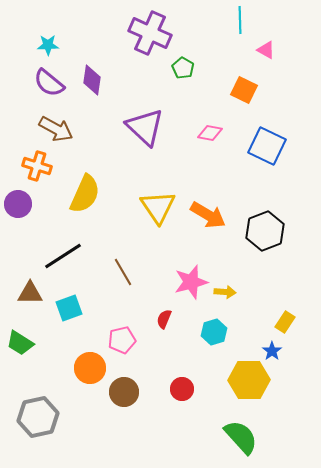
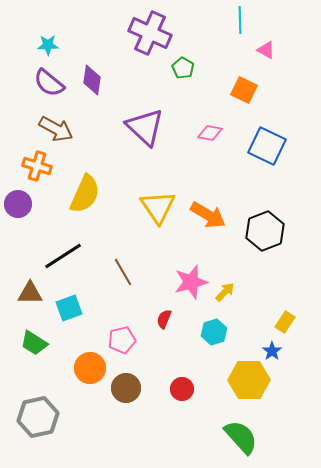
yellow arrow: rotated 50 degrees counterclockwise
green trapezoid: moved 14 px right
brown circle: moved 2 px right, 4 px up
